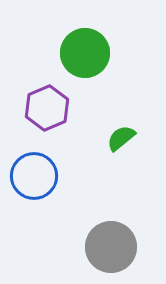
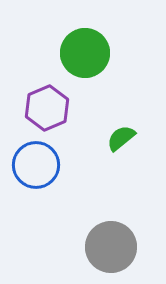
blue circle: moved 2 px right, 11 px up
